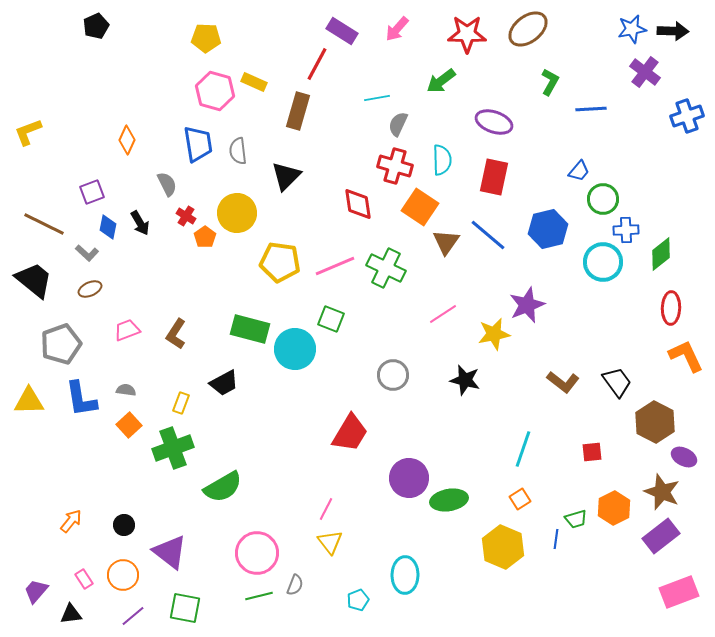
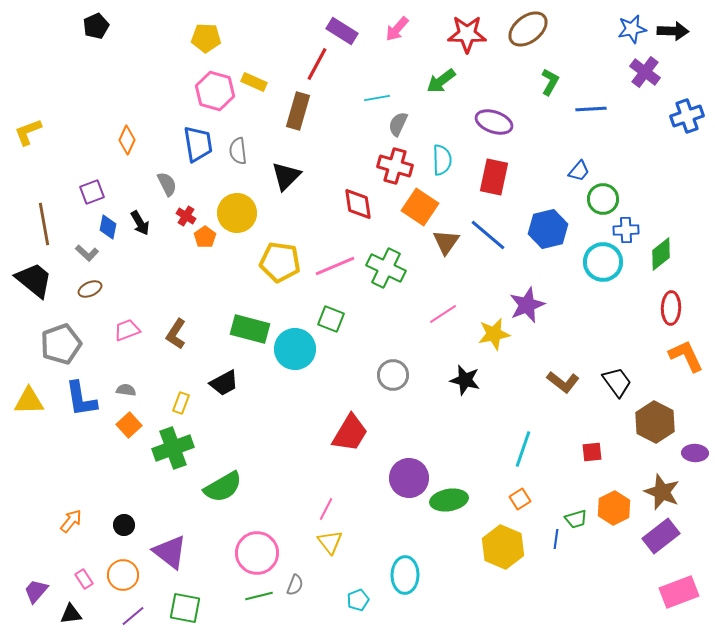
brown line at (44, 224): rotated 54 degrees clockwise
purple ellipse at (684, 457): moved 11 px right, 4 px up; rotated 25 degrees counterclockwise
